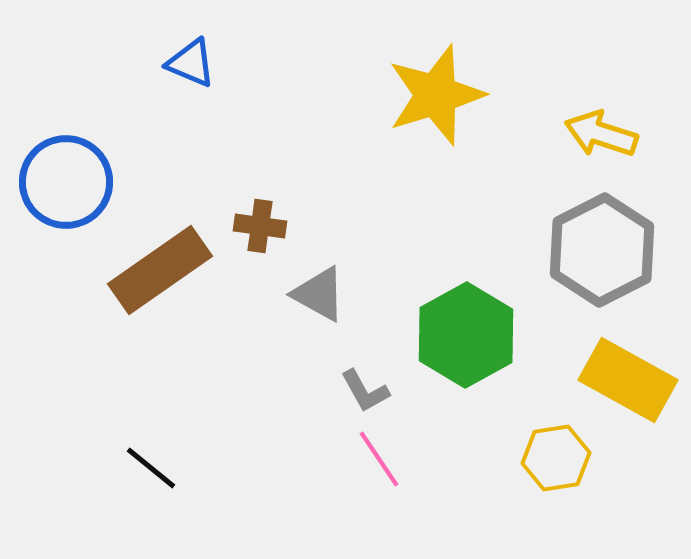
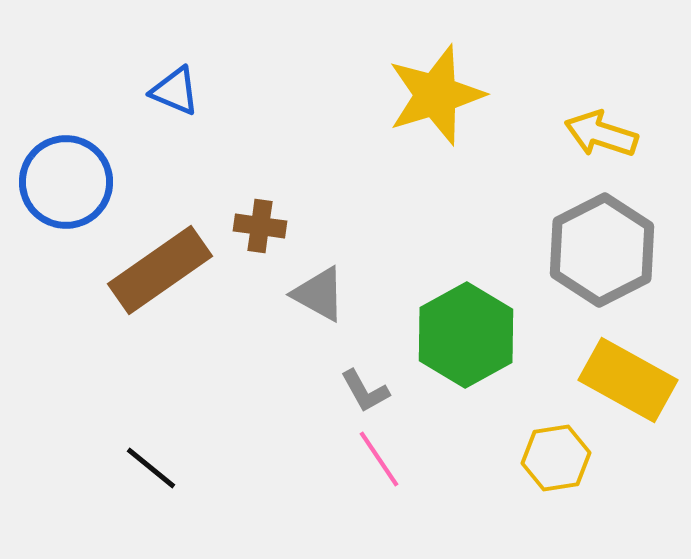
blue triangle: moved 16 px left, 28 px down
